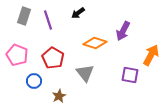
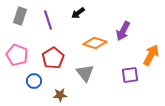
gray rectangle: moved 4 px left
red pentagon: rotated 10 degrees clockwise
purple square: rotated 18 degrees counterclockwise
brown star: moved 1 px right, 1 px up; rotated 24 degrees clockwise
